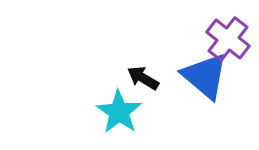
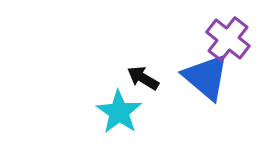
blue triangle: moved 1 px right, 1 px down
